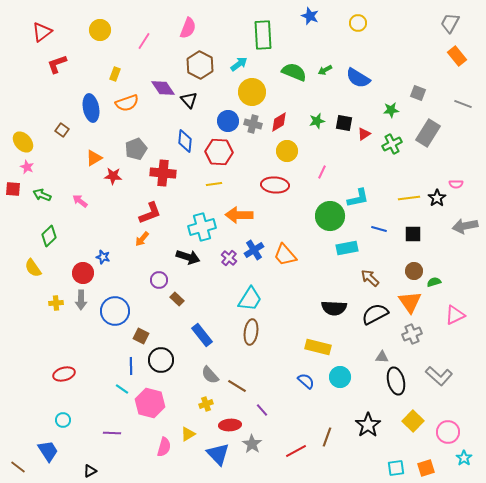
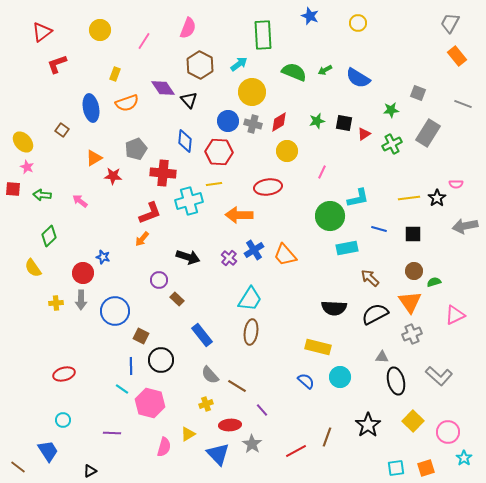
red ellipse at (275, 185): moved 7 px left, 2 px down; rotated 12 degrees counterclockwise
green arrow at (42, 195): rotated 18 degrees counterclockwise
cyan cross at (202, 227): moved 13 px left, 26 px up
